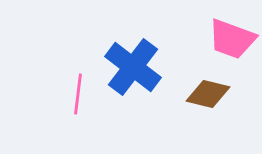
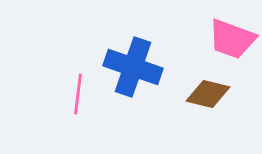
blue cross: rotated 18 degrees counterclockwise
